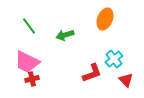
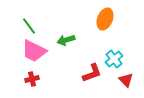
green arrow: moved 1 px right, 5 px down
pink trapezoid: moved 7 px right, 11 px up
